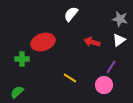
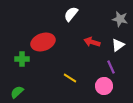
white triangle: moved 1 px left, 5 px down
purple line: rotated 56 degrees counterclockwise
pink circle: moved 1 px down
